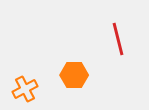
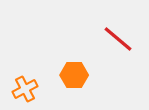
red line: rotated 36 degrees counterclockwise
